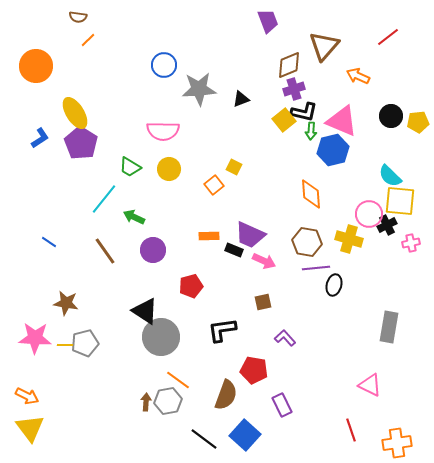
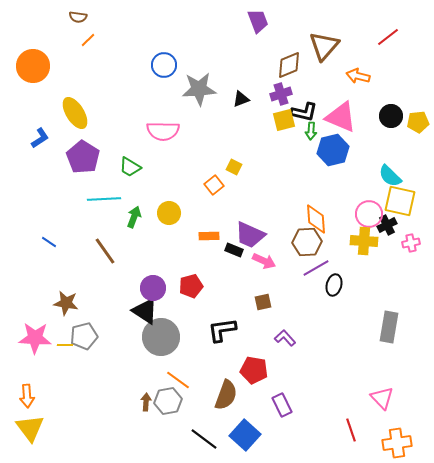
purple trapezoid at (268, 21): moved 10 px left
orange circle at (36, 66): moved 3 px left
orange arrow at (358, 76): rotated 10 degrees counterclockwise
purple cross at (294, 89): moved 13 px left, 5 px down
yellow square at (284, 120): rotated 25 degrees clockwise
pink triangle at (342, 121): moved 1 px left, 4 px up
purple pentagon at (81, 143): moved 2 px right, 14 px down
yellow circle at (169, 169): moved 44 px down
orange diamond at (311, 194): moved 5 px right, 25 px down
cyan line at (104, 199): rotated 48 degrees clockwise
yellow square at (400, 201): rotated 8 degrees clockwise
green arrow at (134, 217): rotated 85 degrees clockwise
yellow cross at (349, 239): moved 15 px right, 2 px down; rotated 12 degrees counterclockwise
brown hexagon at (307, 242): rotated 12 degrees counterclockwise
purple circle at (153, 250): moved 38 px down
purple line at (316, 268): rotated 24 degrees counterclockwise
gray pentagon at (85, 343): moved 1 px left, 7 px up
pink triangle at (370, 385): moved 12 px right, 13 px down; rotated 20 degrees clockwise
orange arrow at (27, 396): rotated 60 degrees clockwise
